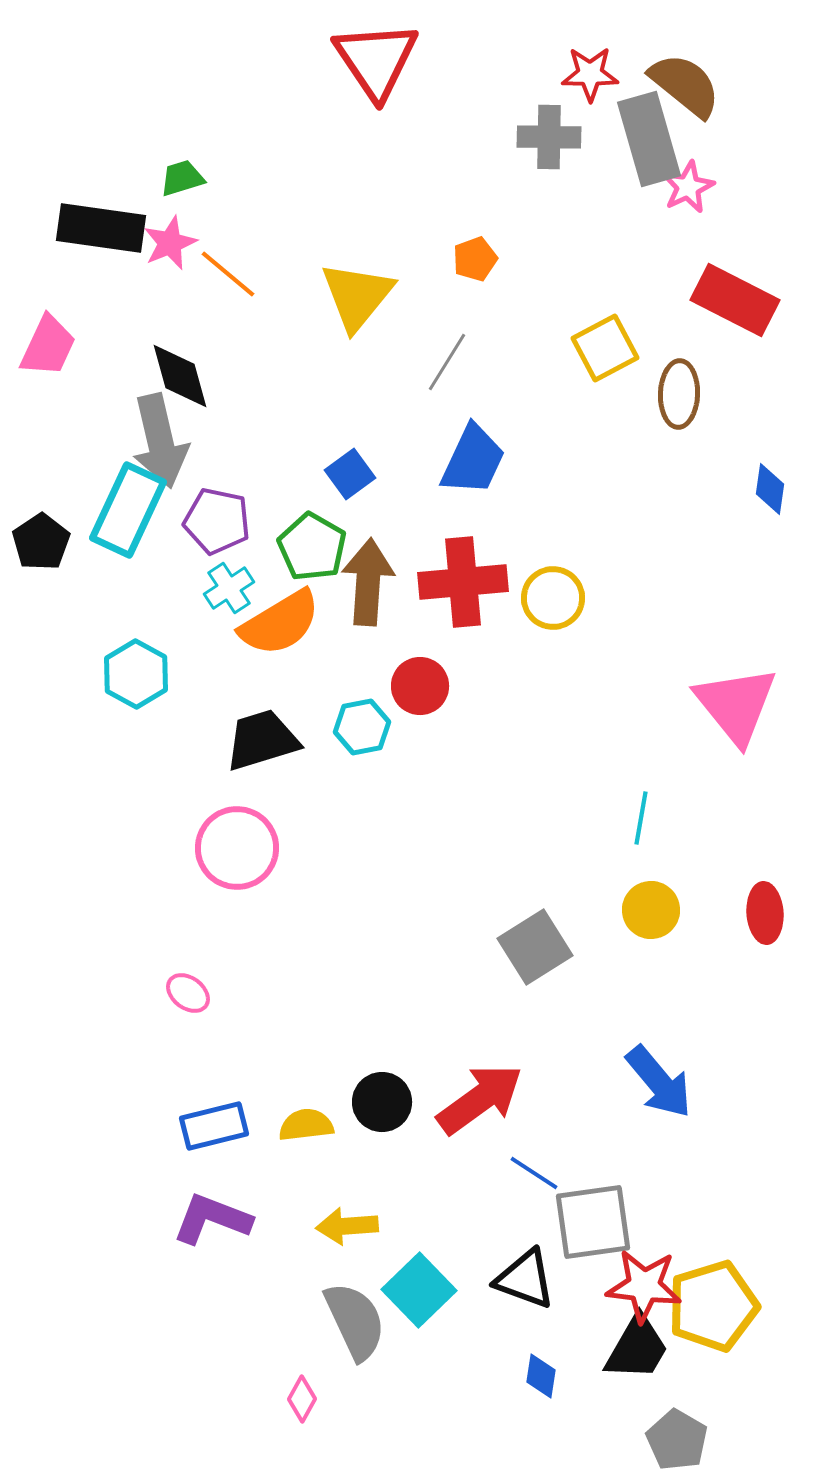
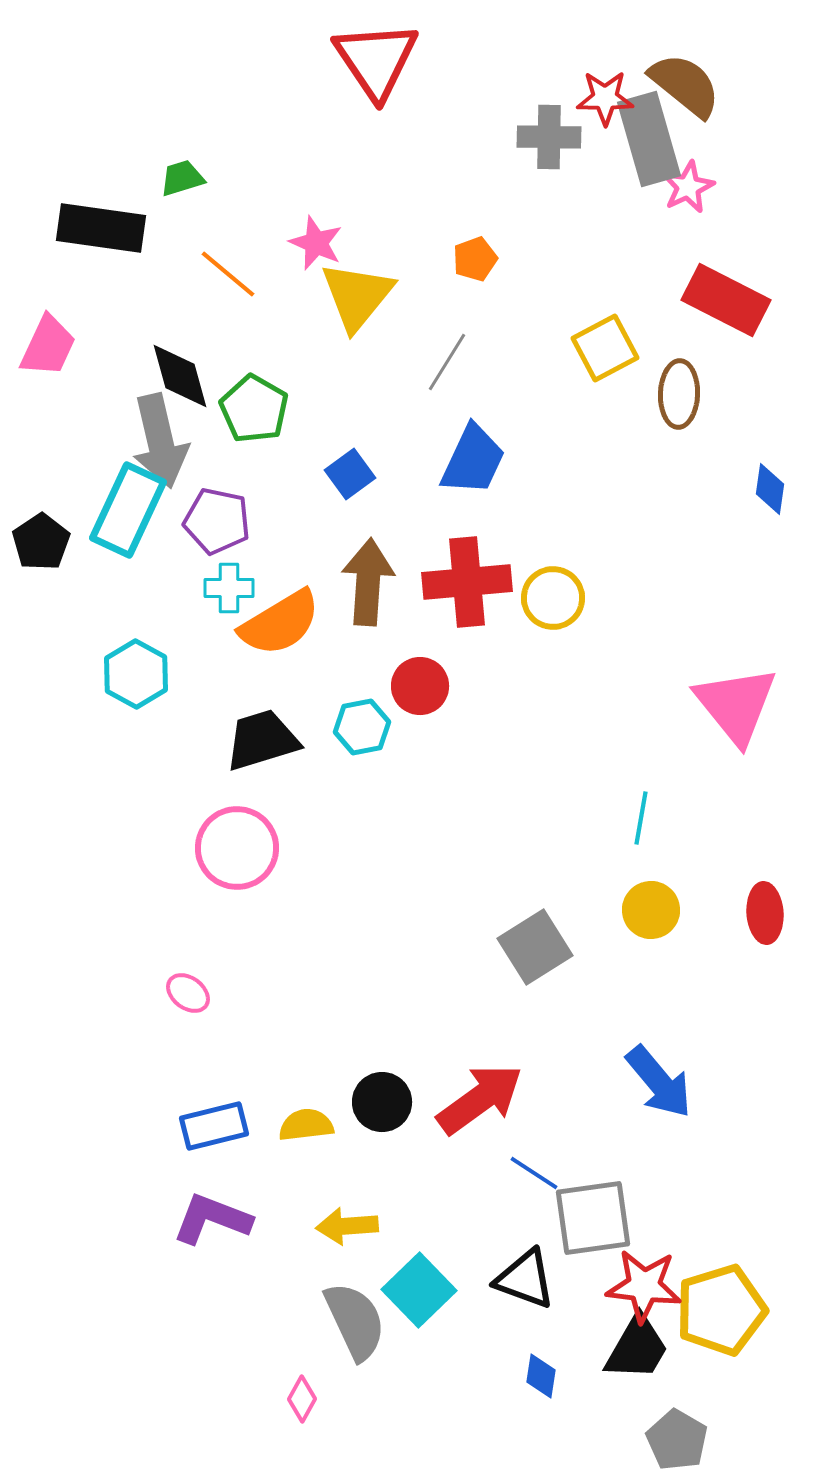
red star at (590, 74): moved 15 px right, 24 px down
pink star at (170, 243): moved 146 px right; rotated 26 degrees counterclockwise
red rectangle at (735, 300): moved 9 px left
green pentagon at (312, 547): moved 58 px left, 138 px up
red cross at (463, 582): moved 4 px right
cyan cross at (229, 588): rotated 33 degrees clockwise
gray square at (593, 1222): moved 4 px up
yellow pentagon at (713, 1306): moved 8 px right, 4 px down
